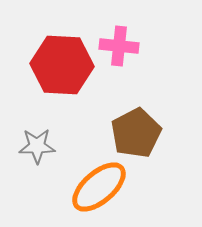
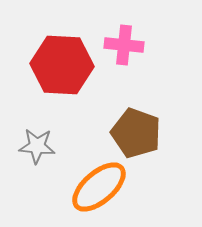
pink cross: moved 5 px right, 1 px up
brown pentagon: rotated 24 degrees counterclockwise
gray star: rotated 6 degrees clockwise
